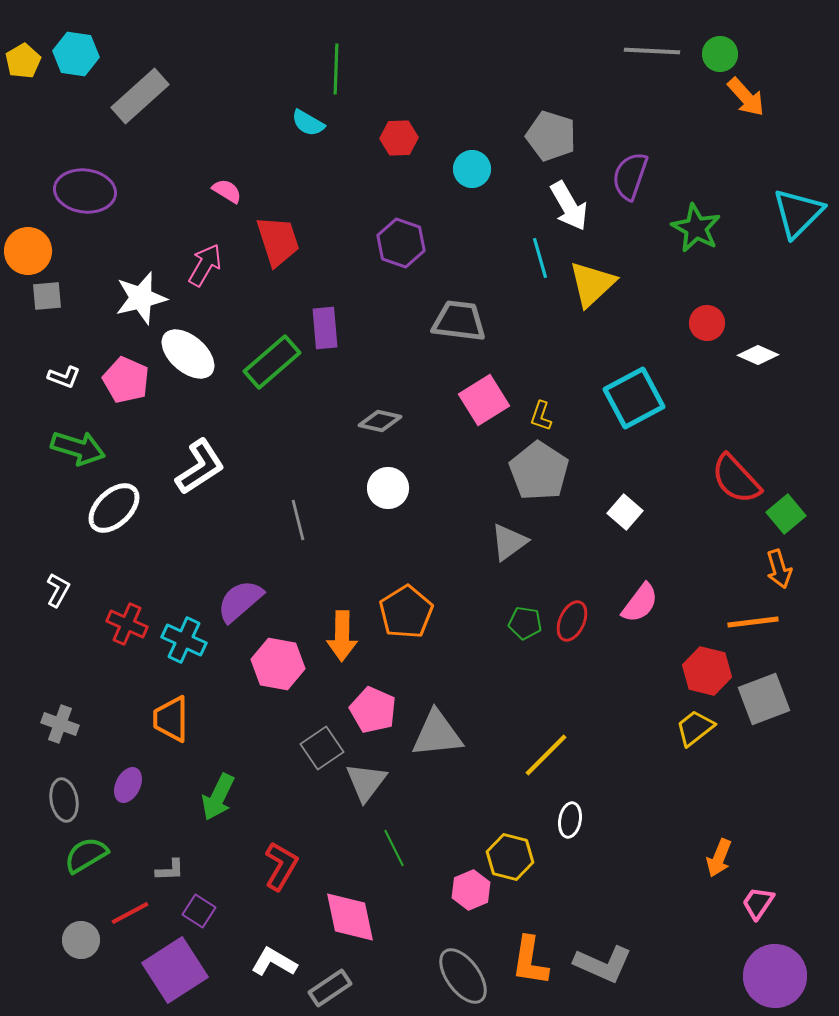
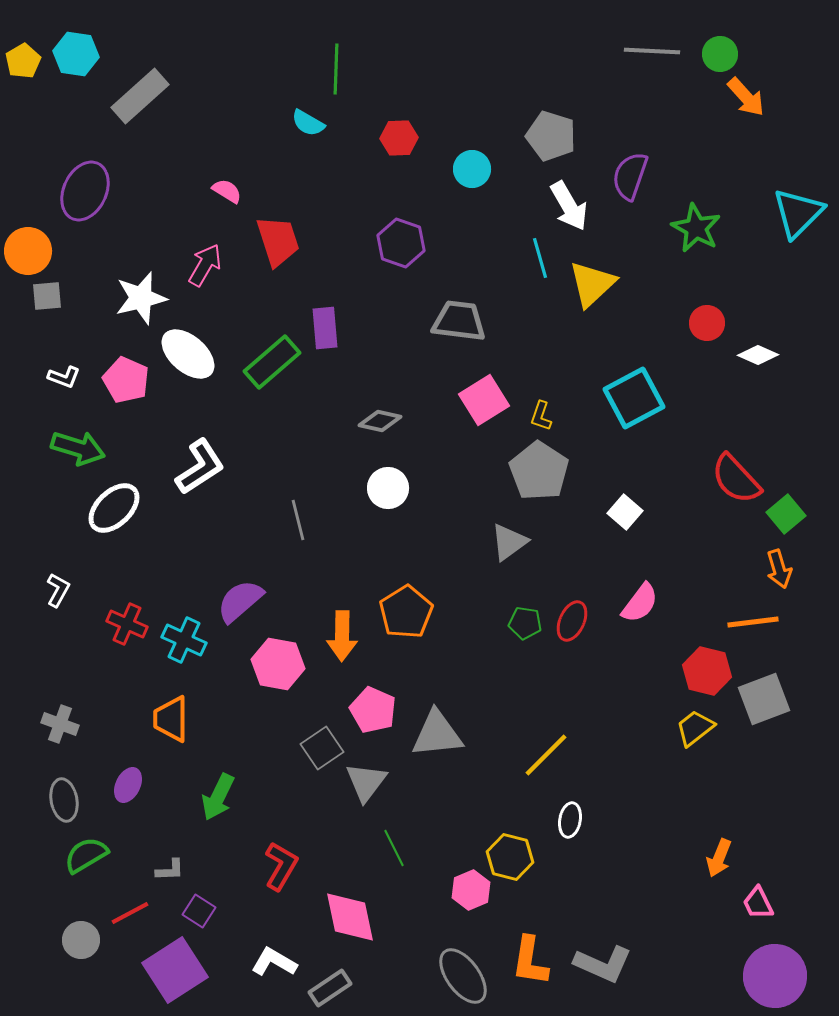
purple ellipse at (85, 191): rotated 72 degrees counterclockwise
pink trapezoid at (758, 903): rotated 60 degrees counterclockwise
